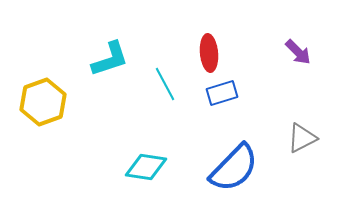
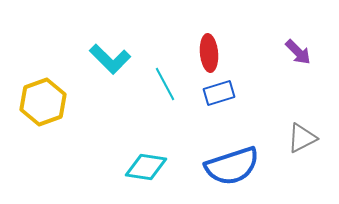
cyan L-shape: rotated 63 degrees clockwise
blue rectangle: moved 3 px left
blue semicircle: moved 2 px left, 2 px up; rotated 28 degrees clockwise
